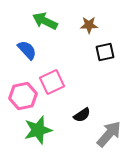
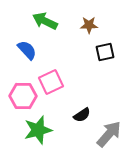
pink square: moved 1 px left
pink hexagon: rotated 12 degrees clockwise
